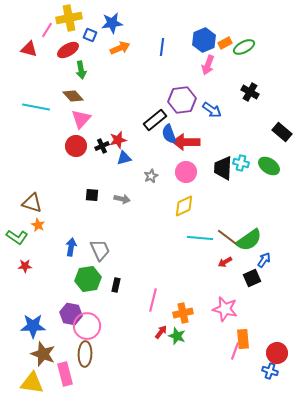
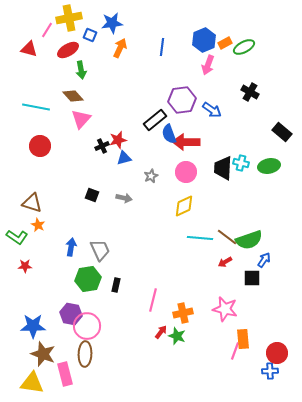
orange arrow at (120, 48): rotated 42 degrees counterclockwise
red circle at (76, 146): moved 36 px left
green ellipse at (269, 166): rotated 45 degrees counterclockwise
black square at (92, 195): rotated 16 degrees clockwise
gray arrow at (122, 199): moved 2 px right, 1 px up
green semicircle at (249, 240): rotated 16 degrees clockwise
black square at (252, 278): rotated 24 degrees clockwise
blue cross at (270, 371): rotated 21 degrees counterclockwise
